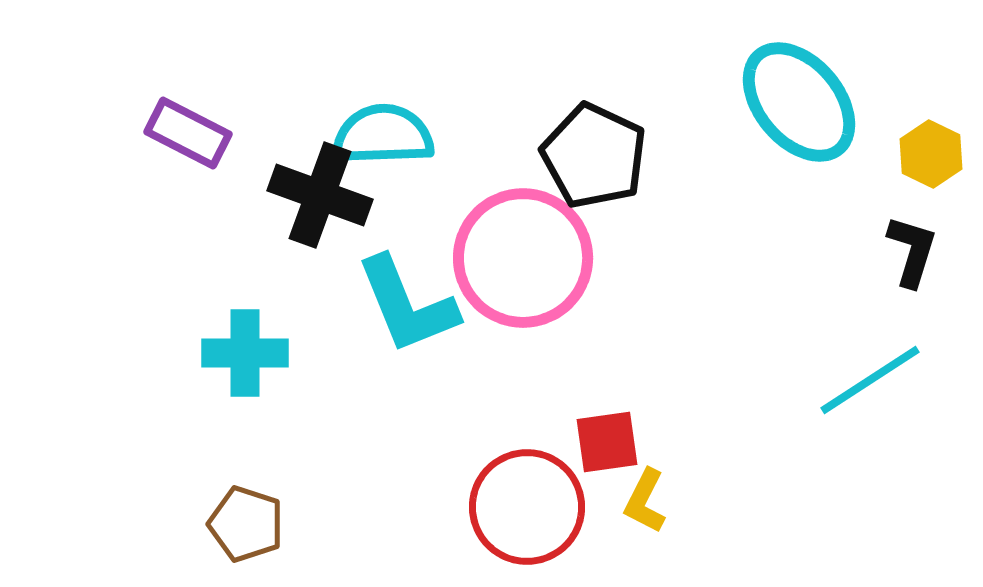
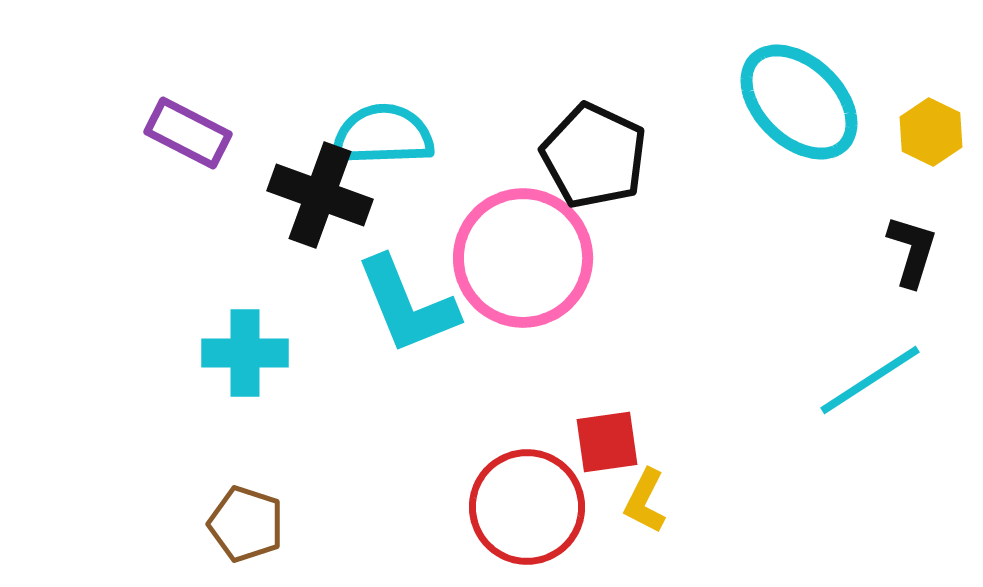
cyan ellipse: rotated 6 degrees counterclockwise
yellow hexagon: moved 22 px up
